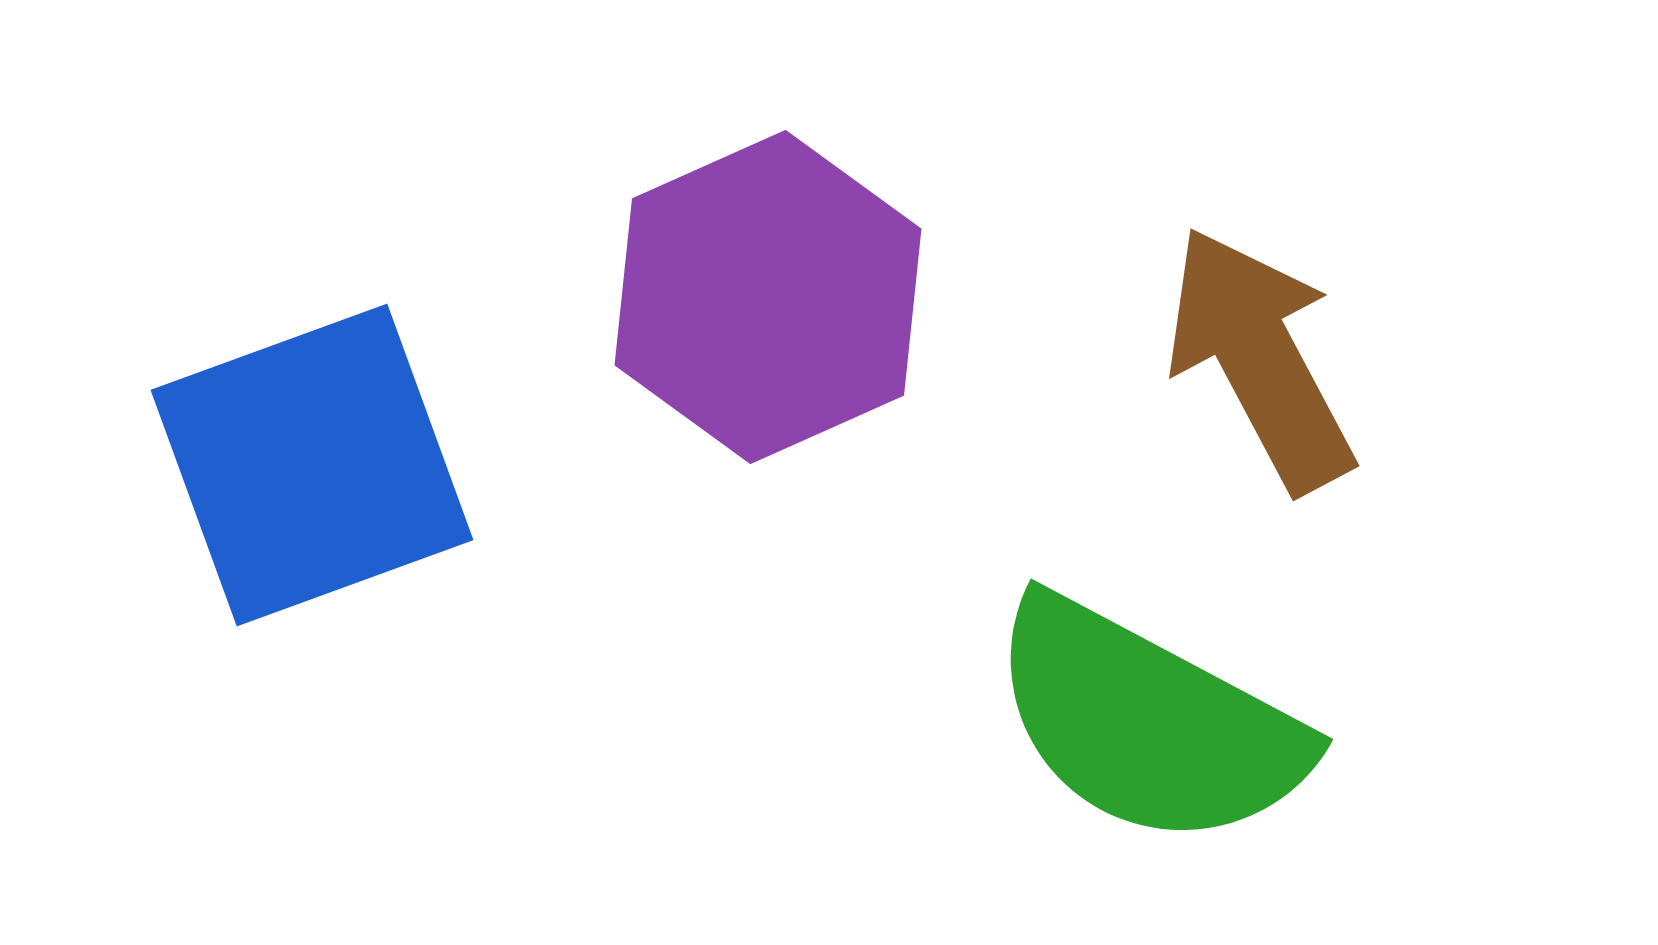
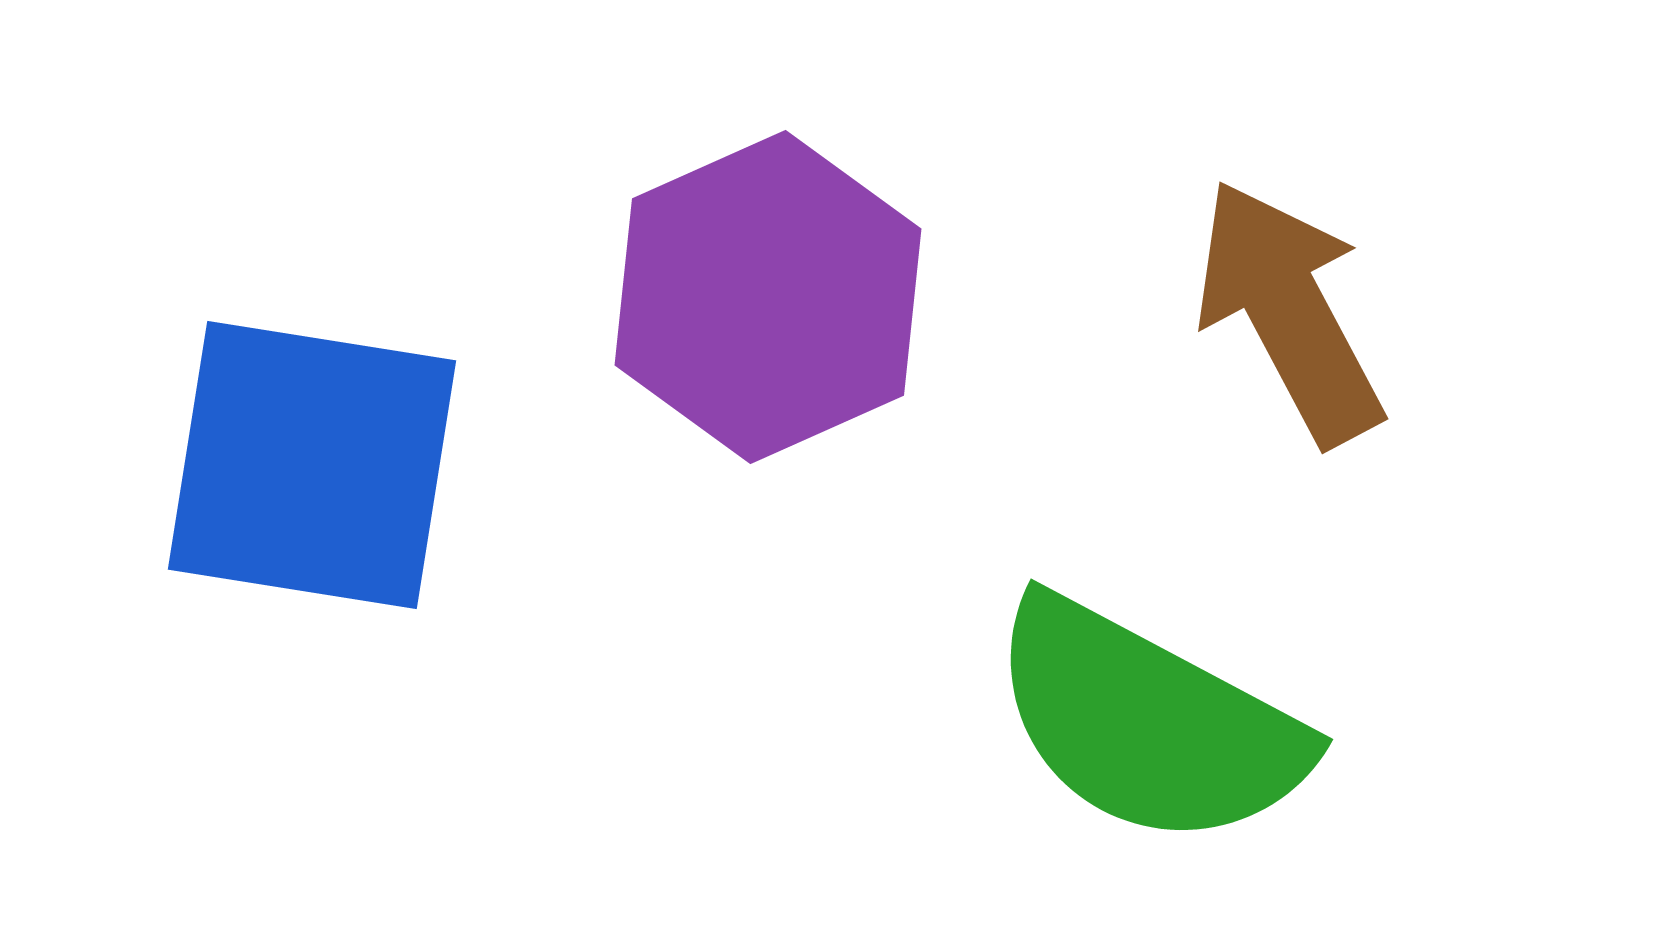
brown arrow: moved 29 px right, 47 px up
blue square: rotated 29 degrees clockwise
